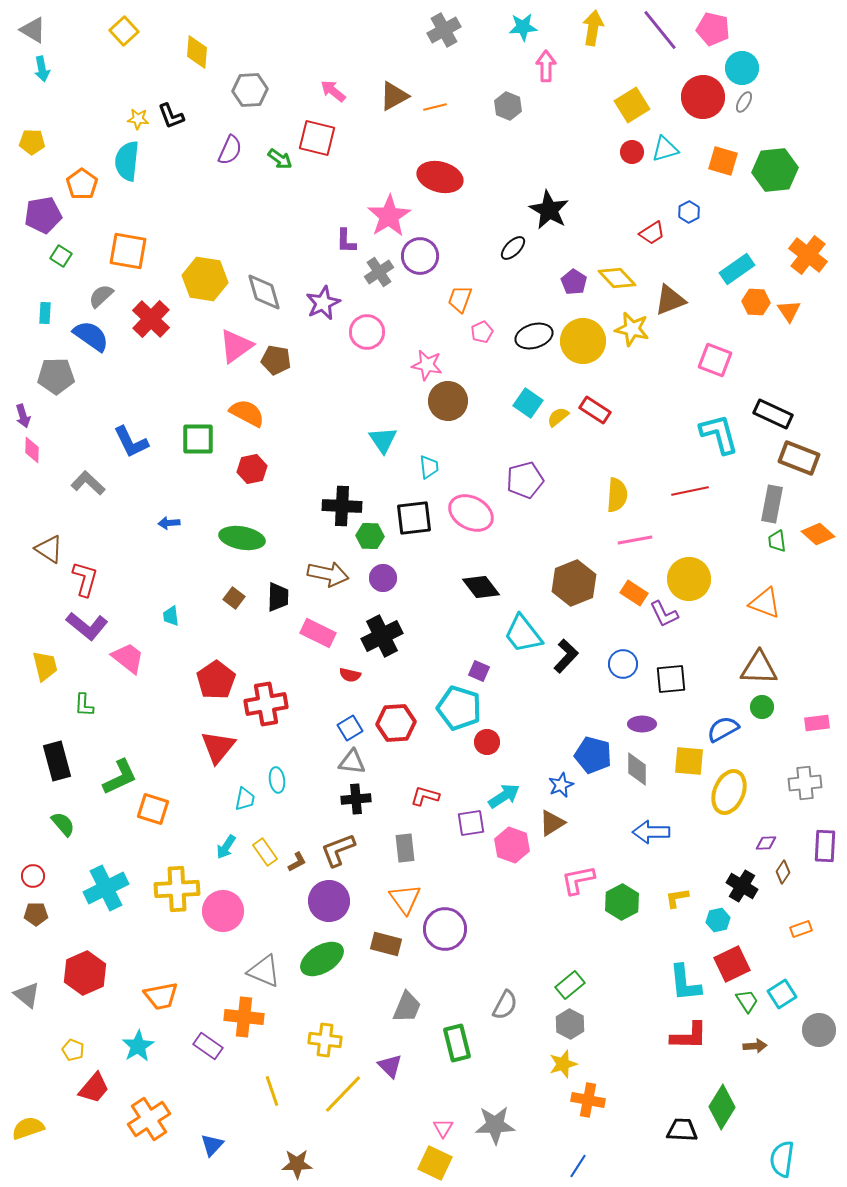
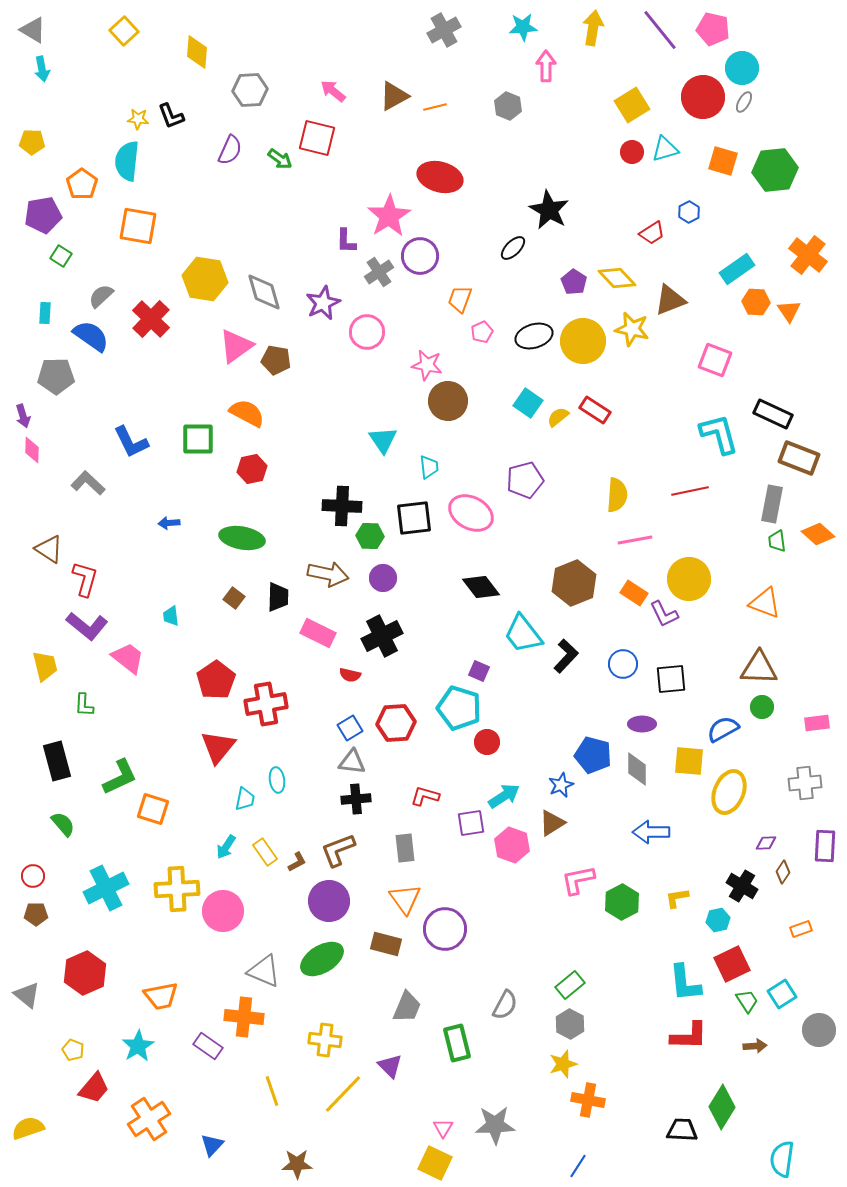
orange square at (128, 251): moved 10 px right, 25 px up
